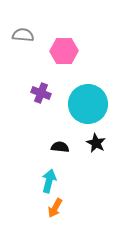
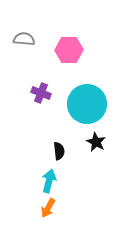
gray semicircle: moved 1 px right, 4 px down
pink hexagon: moved 5 px right, 1 px up
cyan circle: moved 1 px left
black star: moved 1 px up
black semicircle: moved 1 px left, 4 px down; rotated 78 degrees clockwise
orange arrow: moved 7 px left
